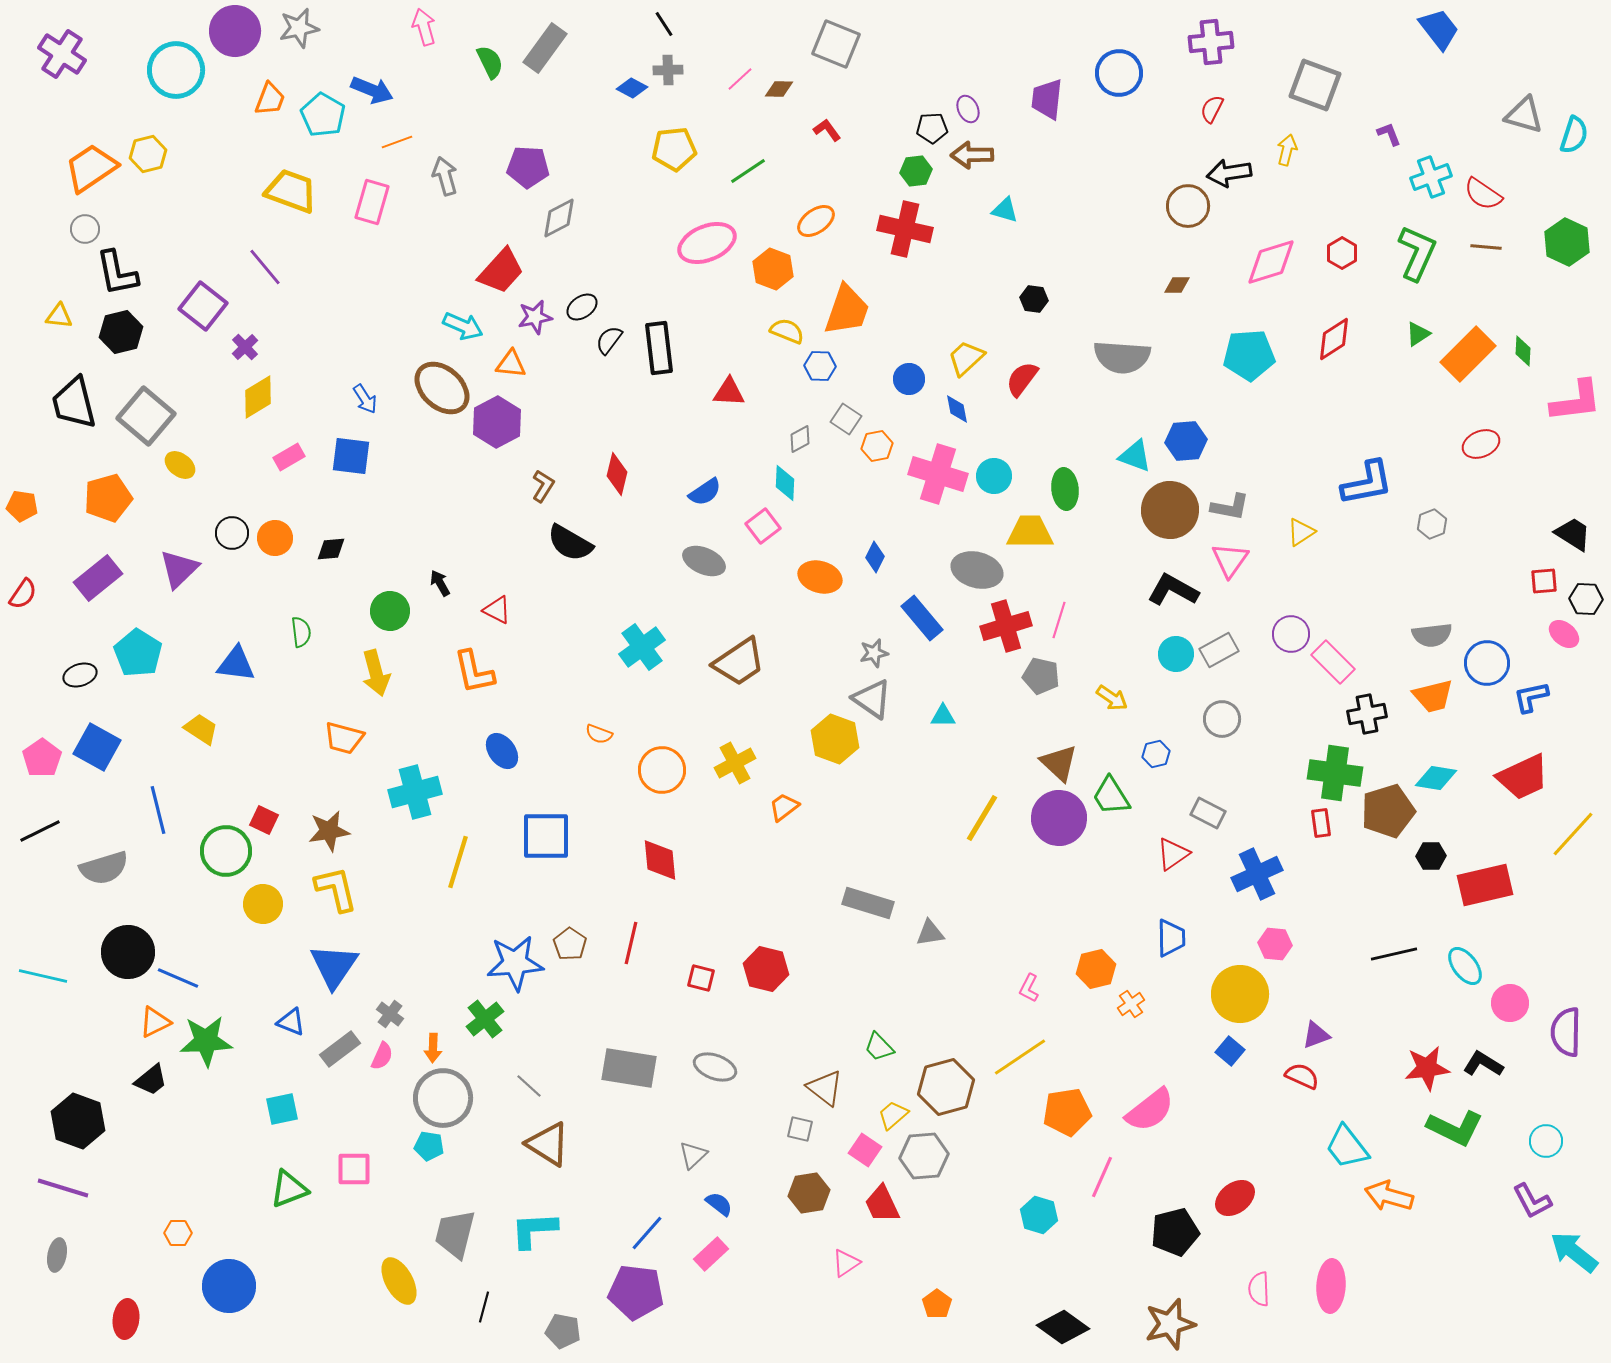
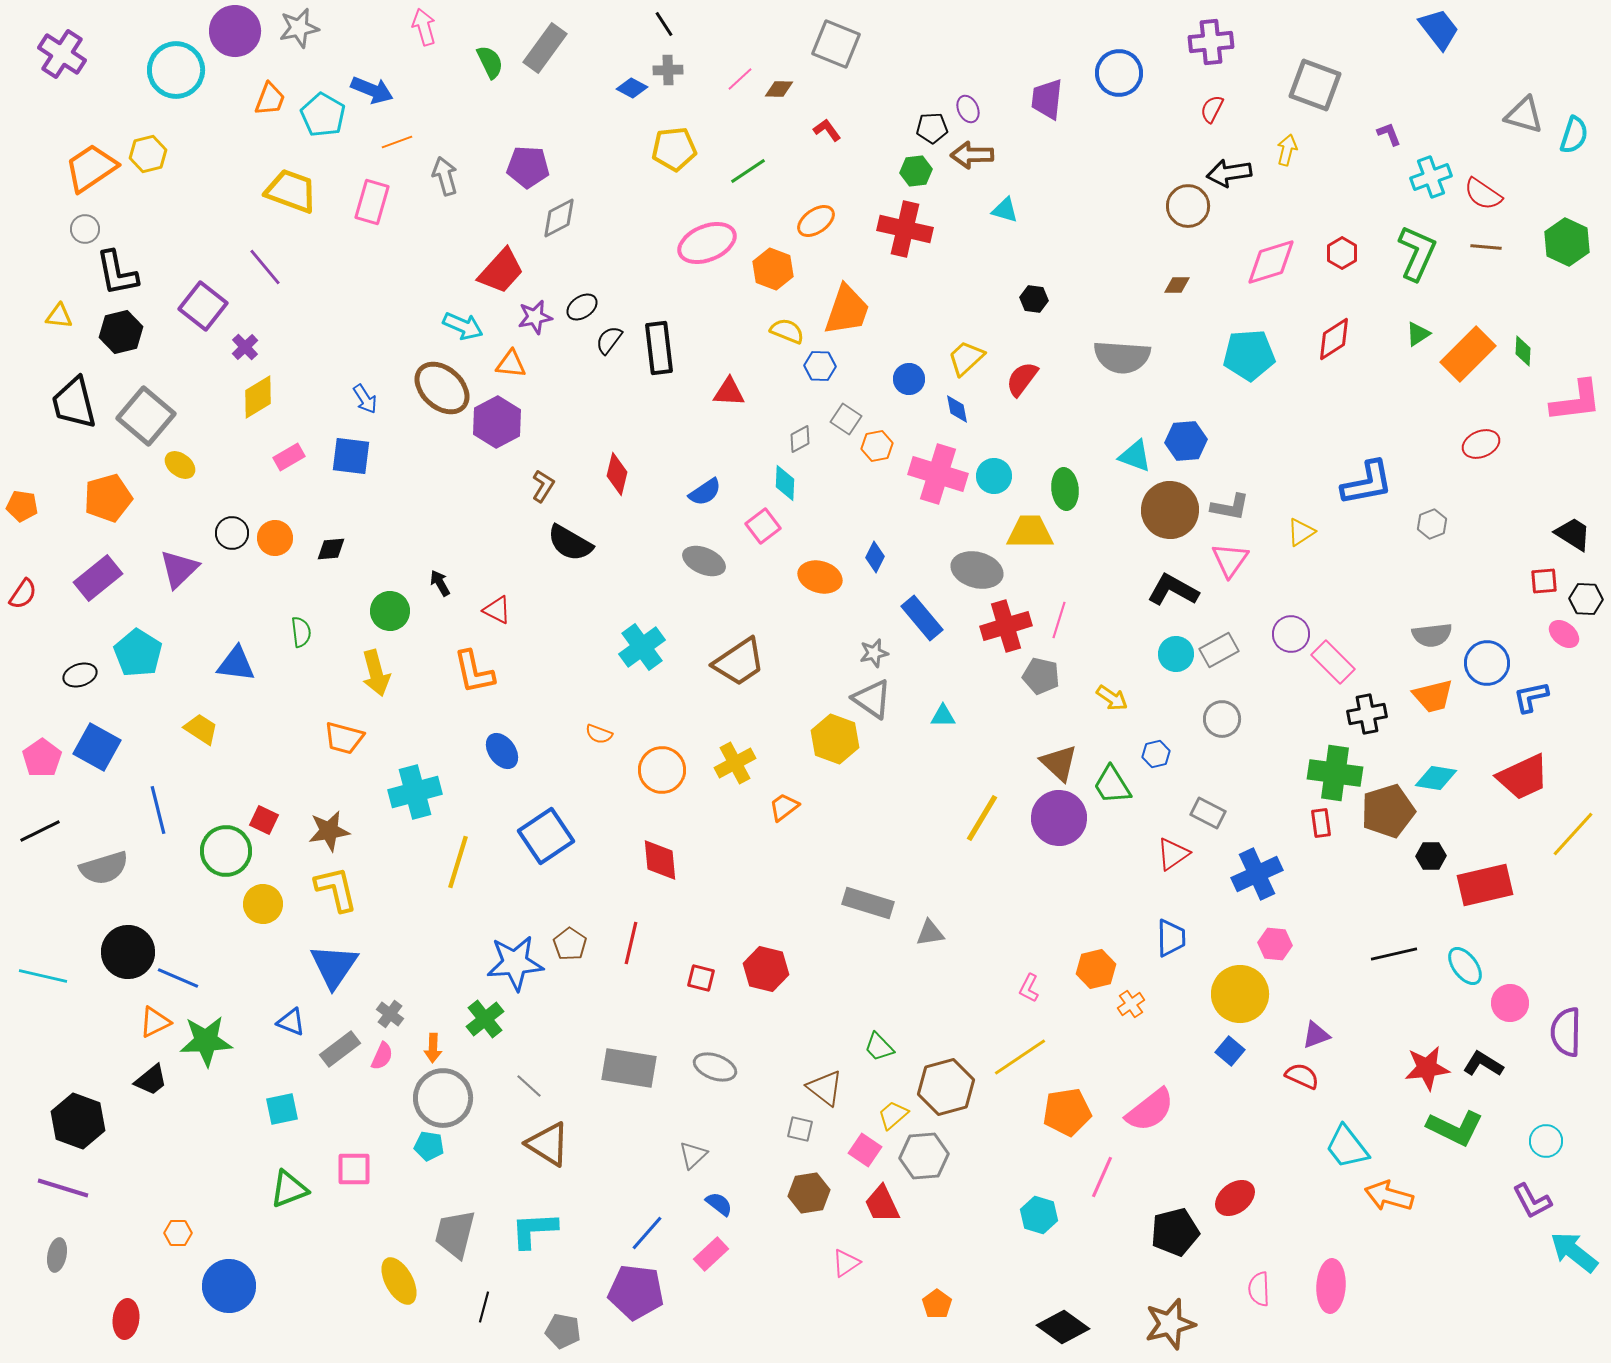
green trapezoid at (1111, 796): moved 1 px right, 11 px up
blue square at (546, 836): rotated 34 degrees counterclockwise
